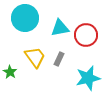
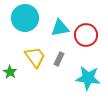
cyan star: rotated 20 degrees clockwise
